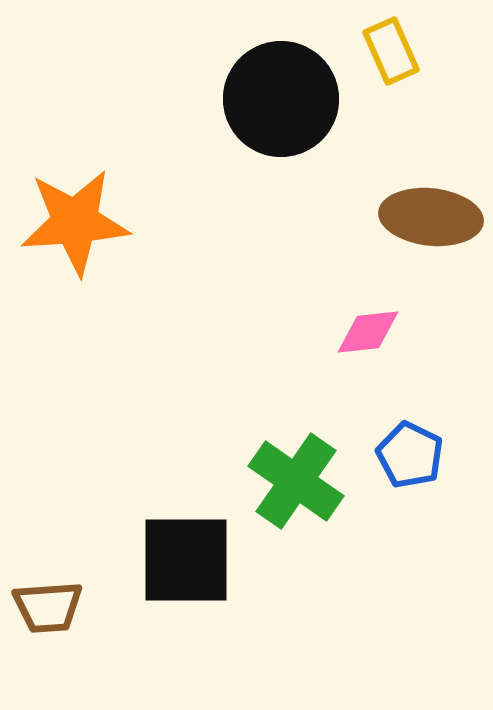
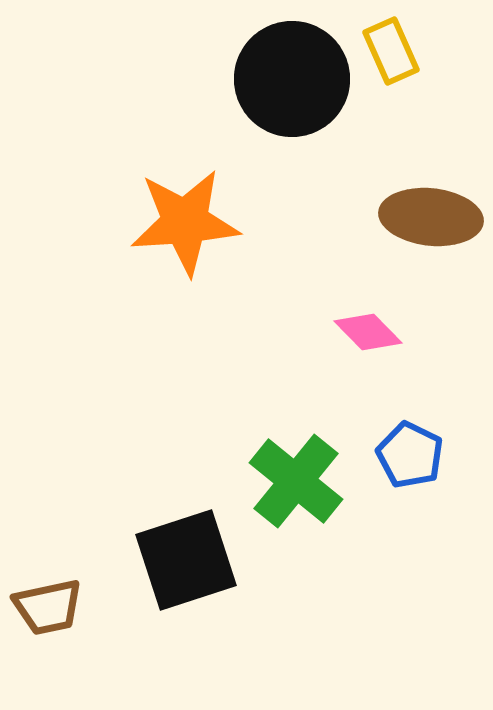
black circle: moved 11 px right, 20 px up
orange star: moved 110 px right
pink diamond: rotated 52 degrees clockwise
green cross: rotated 4 degrees clockwise
black square: rotated 18 degrees counterclockwise
brown trapezoid: rotated 8 degrees counterclockwise
